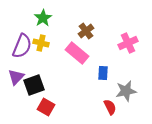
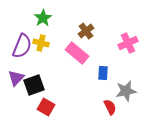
purple triangle: moved 1 px down
